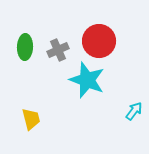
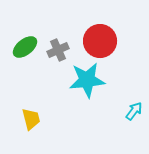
red circle: moved 1 px right
green ellipse: rotated 50 degrees clockwise
cyan star: rotated 27 degrees counterclockwise
